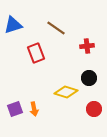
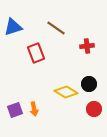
blue triangle: moved 2 px down
black circle: moved 6 px down
yellow diamond: rotated 15 degrees clockwise
purple square: moved 1 px down
